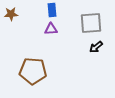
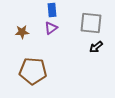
brown star: moved 11 px right, 18 px down
gray square: rotated 10 degrees clockwise
purple triangle: moved 1 px up; rotated 32 degrees counterclockwise
